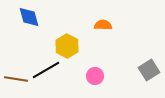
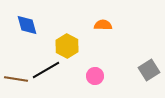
blue diamond: moved 2 px left, 8 px down
